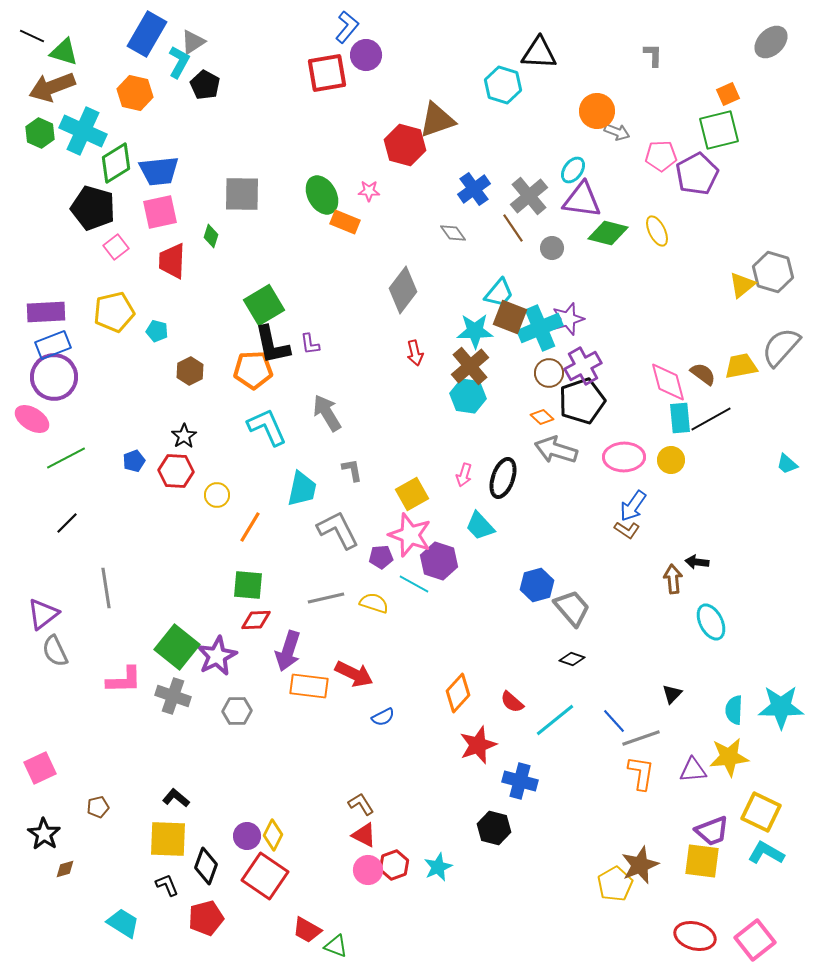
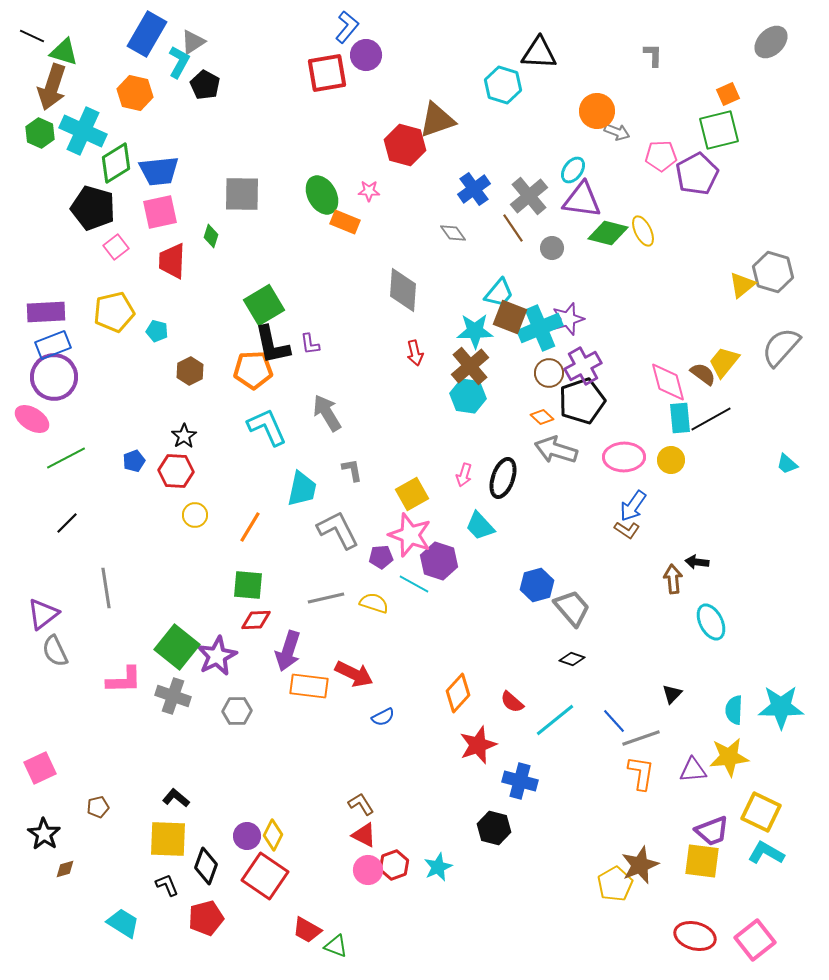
brown arrow at (52, 87): rotated 51 degrees counterclockwise
yellow ellipse at (657, 231): moved 14 px left
gray diamond at (403, 290): rotated 33 degrees counterclockwise
yellow trapezoid at (741, 366): moved 17 px left, 4 px up; rotated 40 degrees counterclockwise
yellow circle at (217, 495): moved 22 px left, 20 px down
